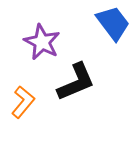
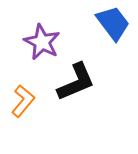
orange L-shape: moved 1 px up
